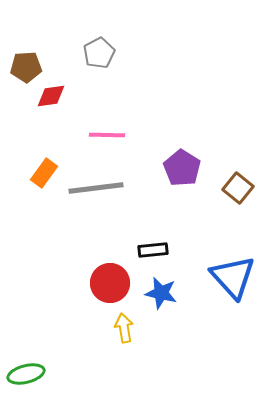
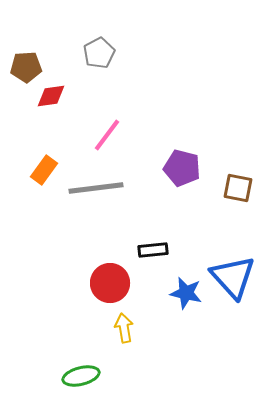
pink line: rotated 54 degrees counterclockwise
purple pentagon: rotated 18 degrees counterclockwise
orange rectangle: moved 3 px up
brown square: rotated 28 degrees counterclockwise
blue star: moved 25 px right
green ellipse: moved 55 px right, 2 px down
